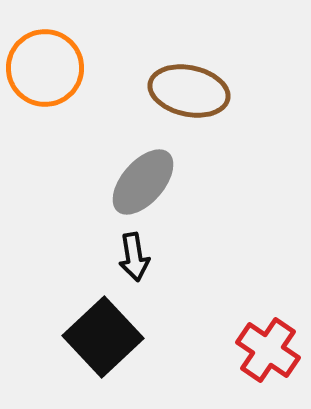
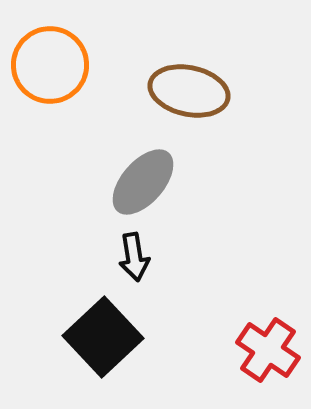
orange circle: moved 5 px right, 3 px up
